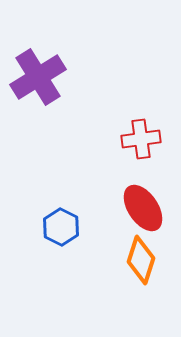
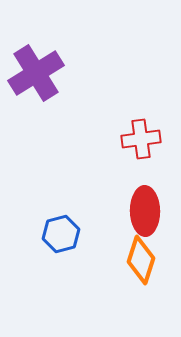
purple cross: moved 2 px left, 4 px up
red ellipse: moved 2 px right, 3 px down; rotated 33 degrees clockwise
blue hexagon: moved 7 px down; rotated 18 degrees clockwise
